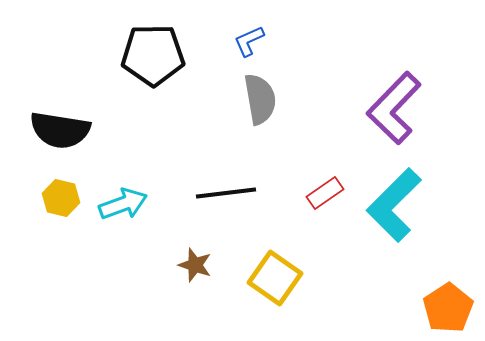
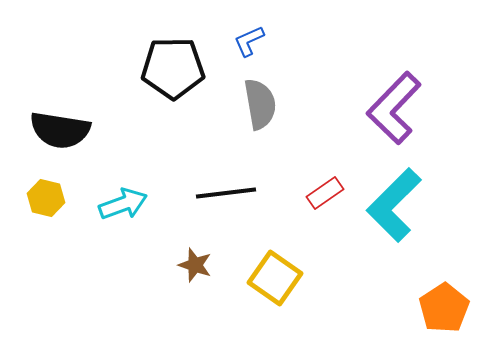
black pentagon: moved 20 px right, 13 px down
gray semicircle: moved 5 px down
yellow hexagon: moved 15 px left
orange pentagon: moved 4 px left
